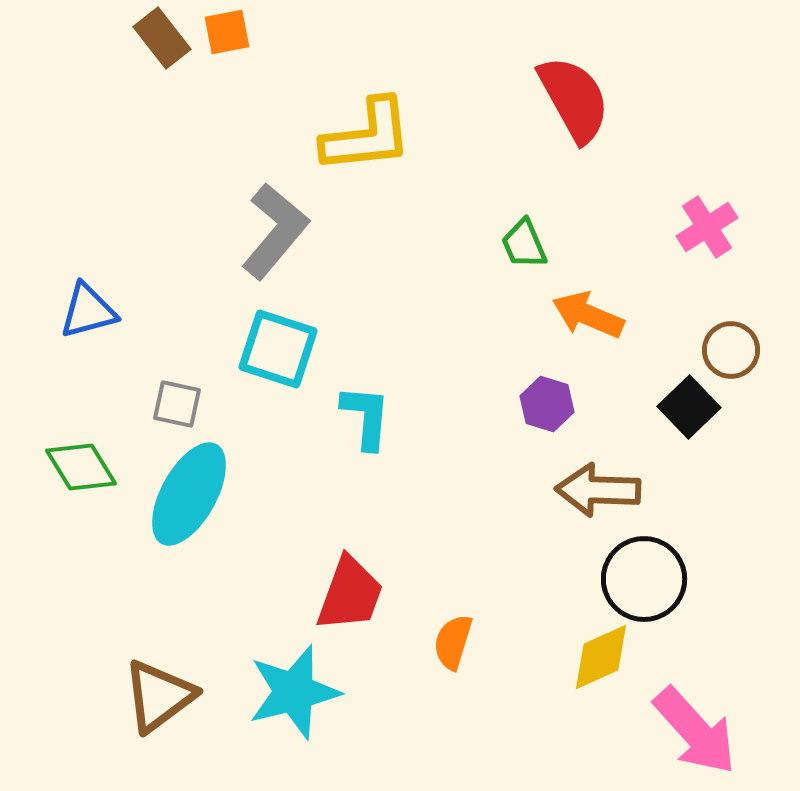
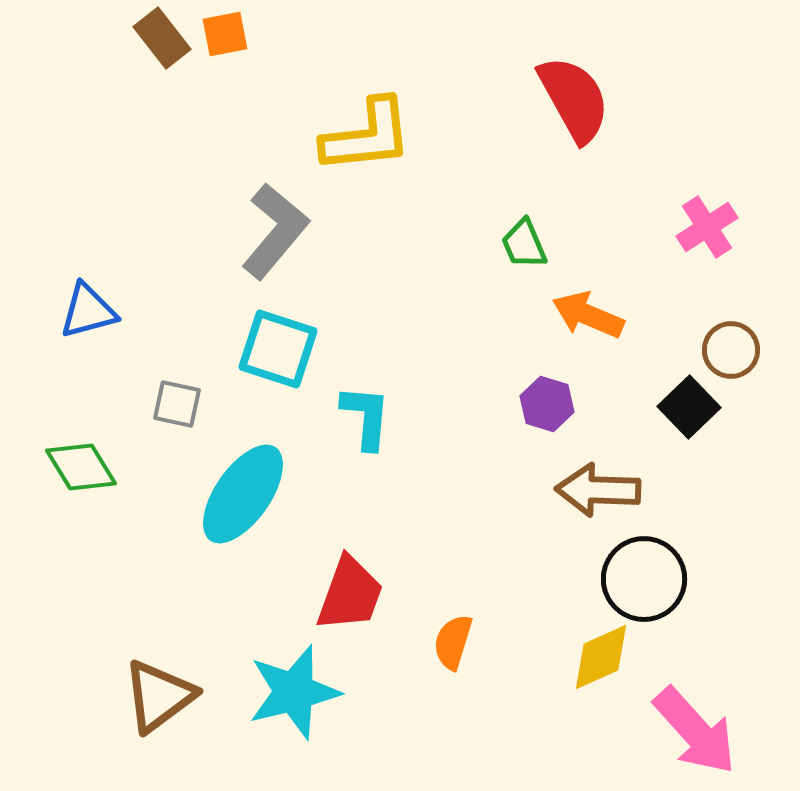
orange square: moved 2 px left, 2 px down
cyan ellipse: moved 54 px right; rotated 6 degrees clockwise
